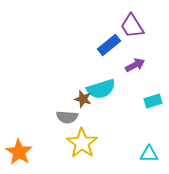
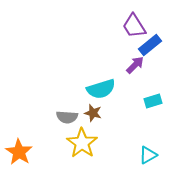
purple trapezoid: moved 2 px right
blue rectangle: moved 41 px right
purple arrow: rotated 18 degrees counterclockwise
brown star: moved 10 px right, 14 px down
cyan triangle: moved 1 px left, 1 px down; rotated 30 degrees counterclockwise
